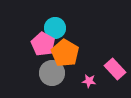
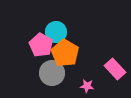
cyan circle: moved 1 px right, 4 px down
pink pentagon: moved 2 px left, 1 px down
pink star: moved 2 px left, 5 px down
